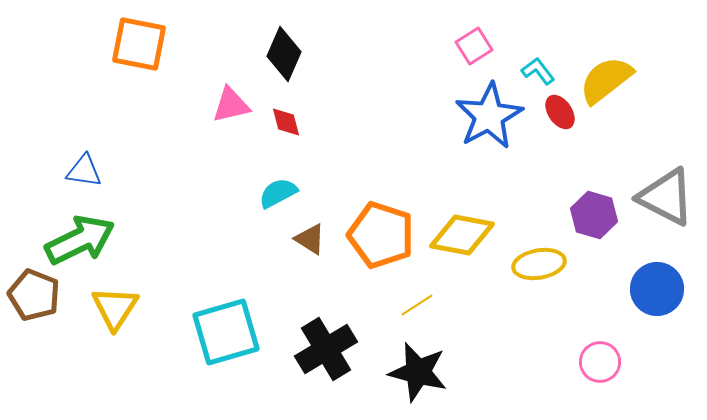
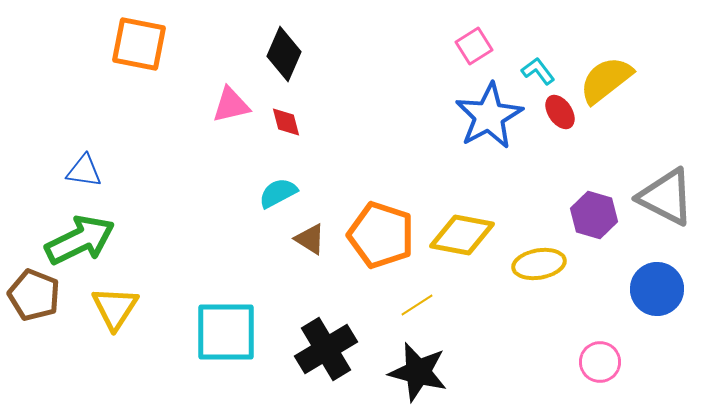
cyan square: rotated 16 degrees clockwise
